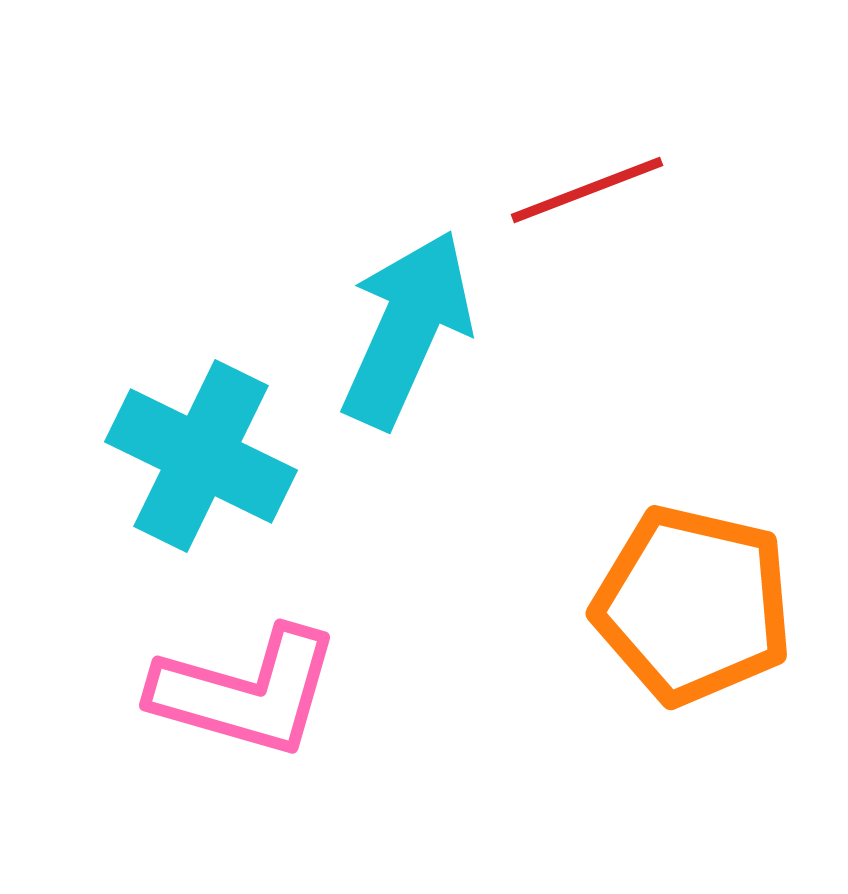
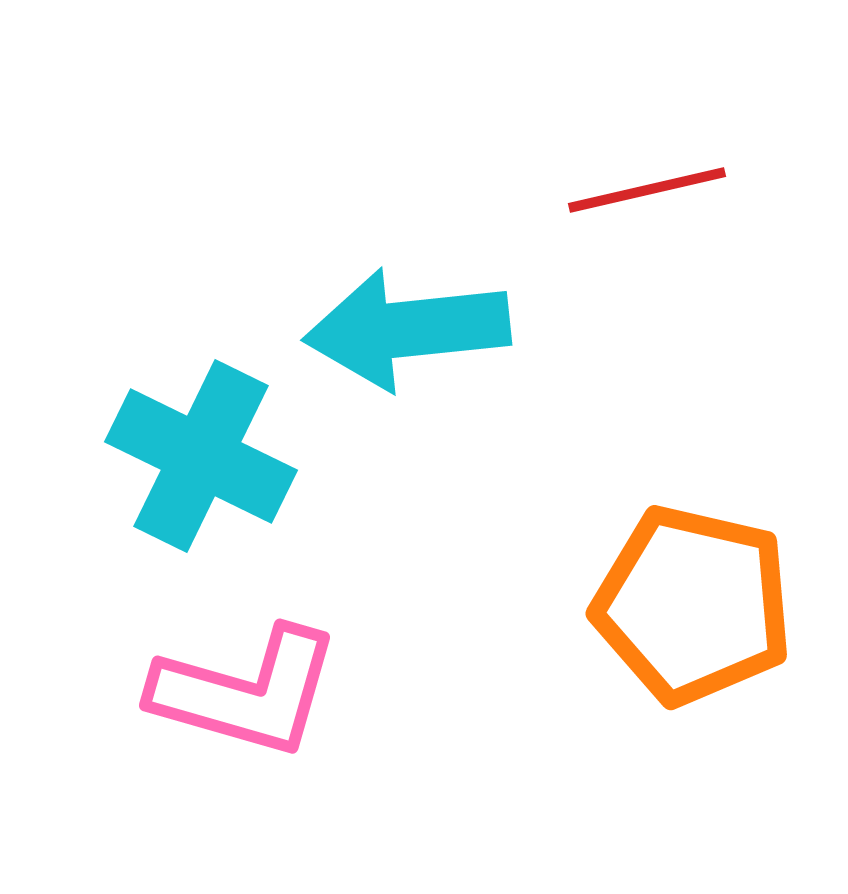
red line: moved 60 px right; rotated 8 degrees clockwise
cyan arrow: rotated 120 degrees counterclockwise
